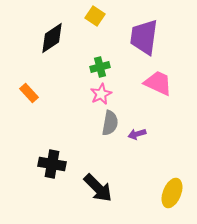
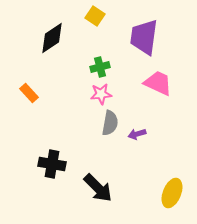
pink star: rotated 20 degrees clockwise
